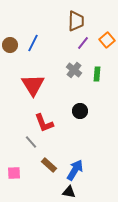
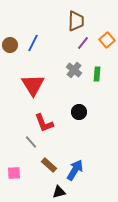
black circle: moved 1 px left, 1 px down
black triangle: moved 10 px left; rotated 24 degrees counterclockwise
